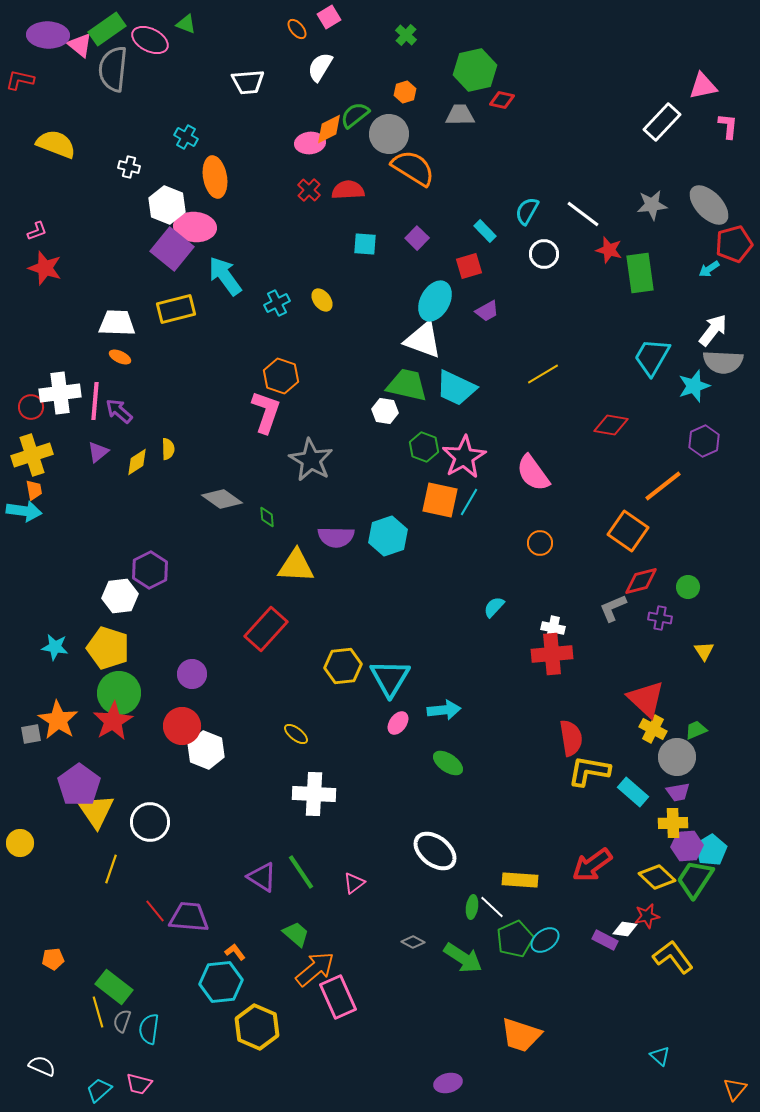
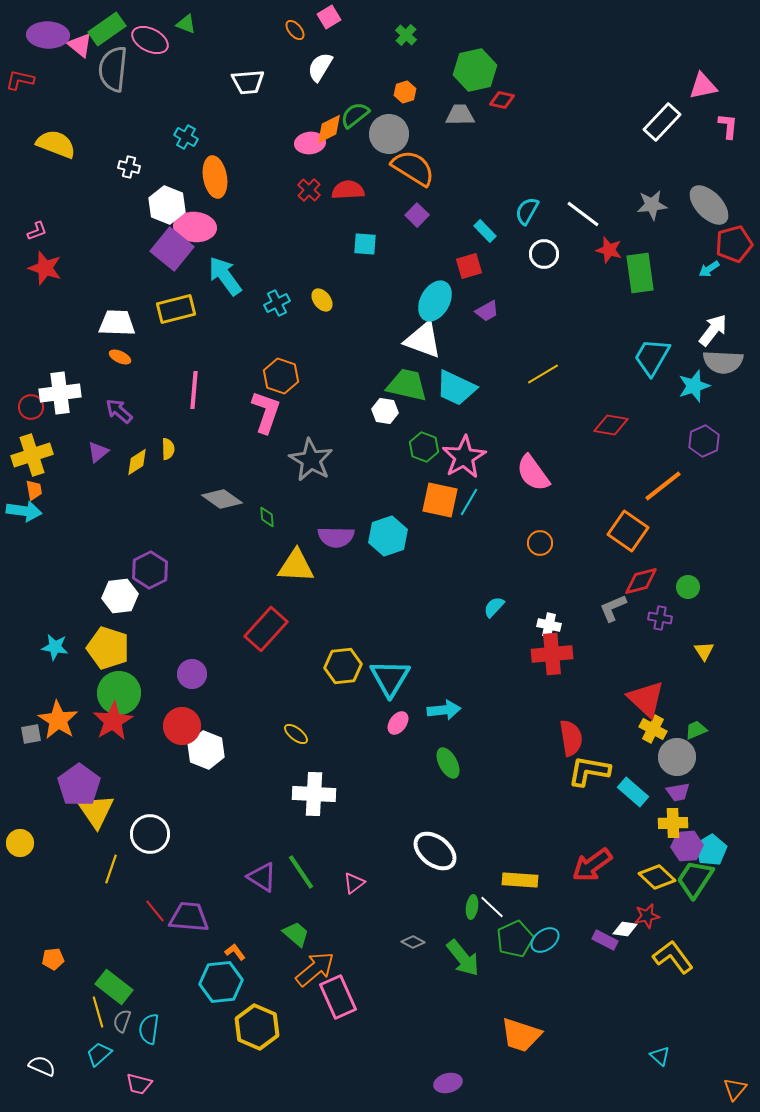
orange ellipse at (297, 29): moved 2 px left, 1 px down
purple square at (417, 238): moved 23 px up
pink line at (95, 401): moved 99 px right, 11 px up
white cross at (553, 628): moved 4 px left, 3 px up
green ellipse at (448, 763): rotated 28 degrees clockwise
white circle at (150, 822): moved 12 px down
green arrow at (463, 958): rotated 18 degrees clockwise
cyan trapezoid at (99, 1090): moved 36 px up
